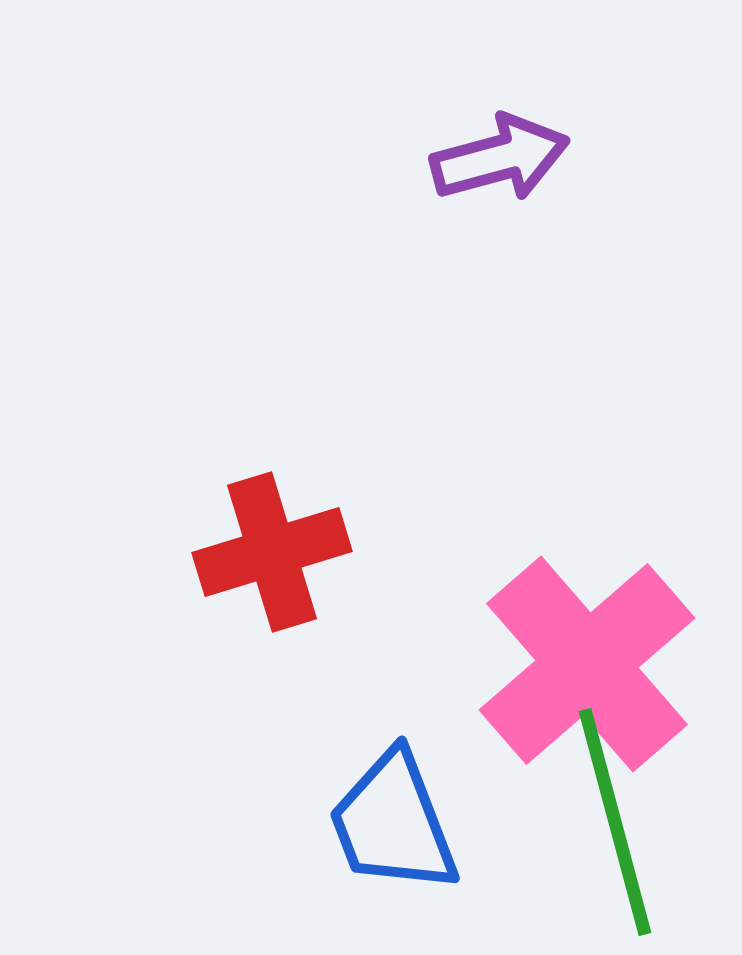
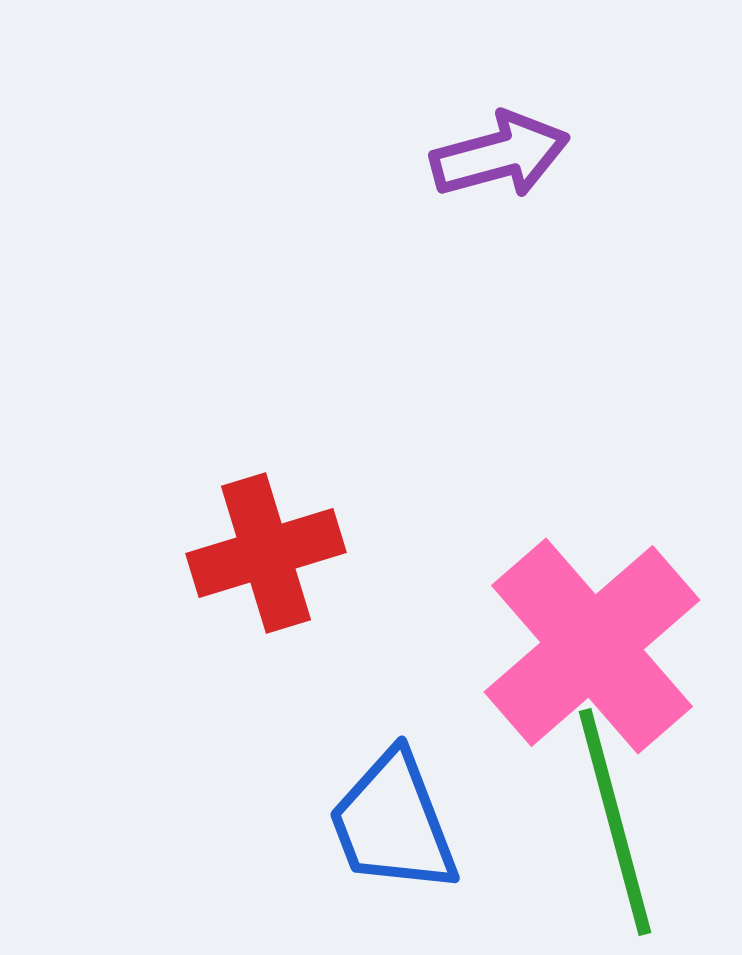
purple arrow: moved 3 px up
red cross: moved 6 px left, 1 px down
pink cross: moved 5 px right, 18 px up
